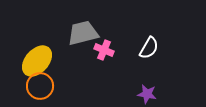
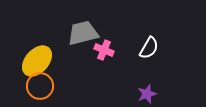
purple star: rotated 30 degrees counterclockwise
